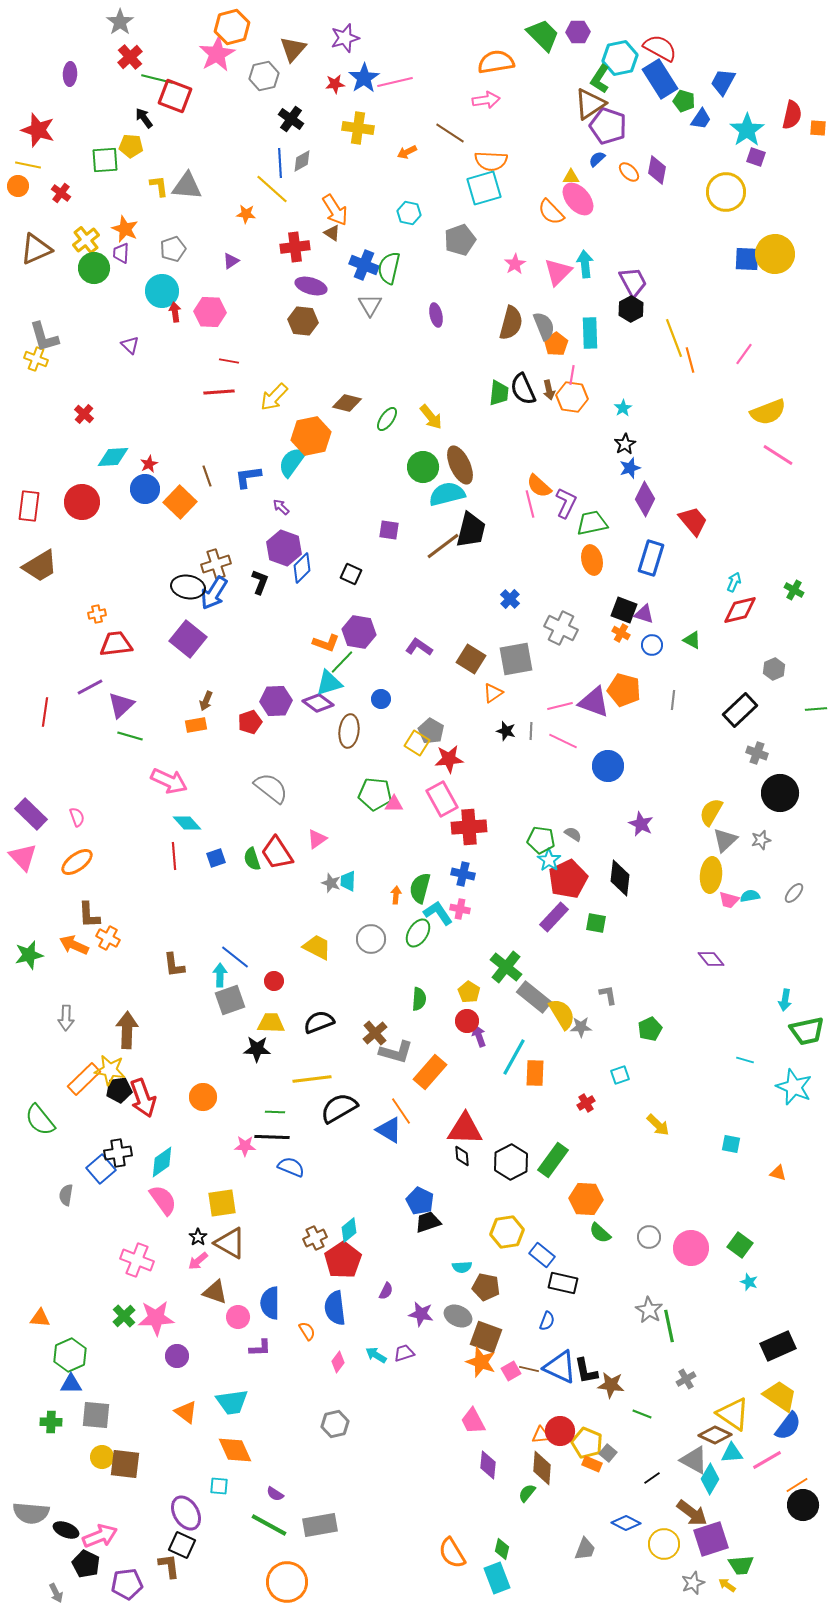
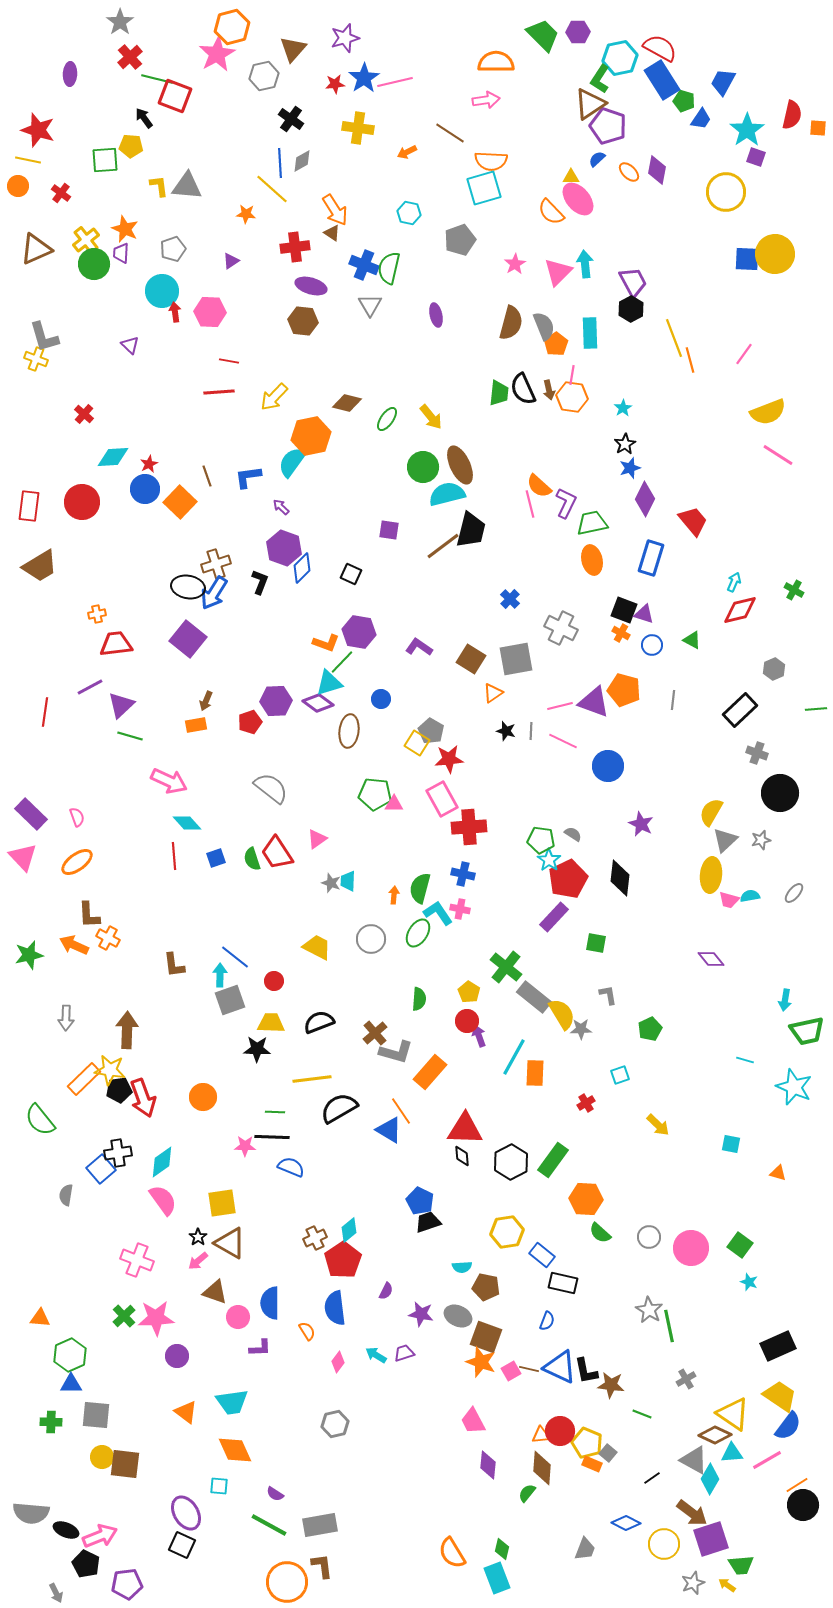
orange semicircle at (496, 62): rotated 9 degrees clockwise
blue rectangle at (660, 79): moved 2 px right, 1 px down
yellow line at (28, 165): moved 5 px up
green circle at (94, 268): moved 4 px up
orange arrow at (396, 895): moved 2 px left
green square at (596, 923): moved 20 px down
gray star at (581, 1027): moved 2 px down
brown L-shape at (169, 1566): moved 153 px right
